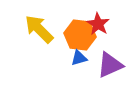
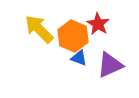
orange hexagon: moved 7 px left, 1 px down; rotated 16 degrees clockwise
blue triangle: rotated 36 degrees clockwise
